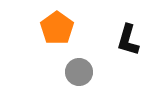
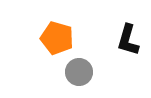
orange pentagon: moved 10 px down; rotated 20 degrees counterclockwise
